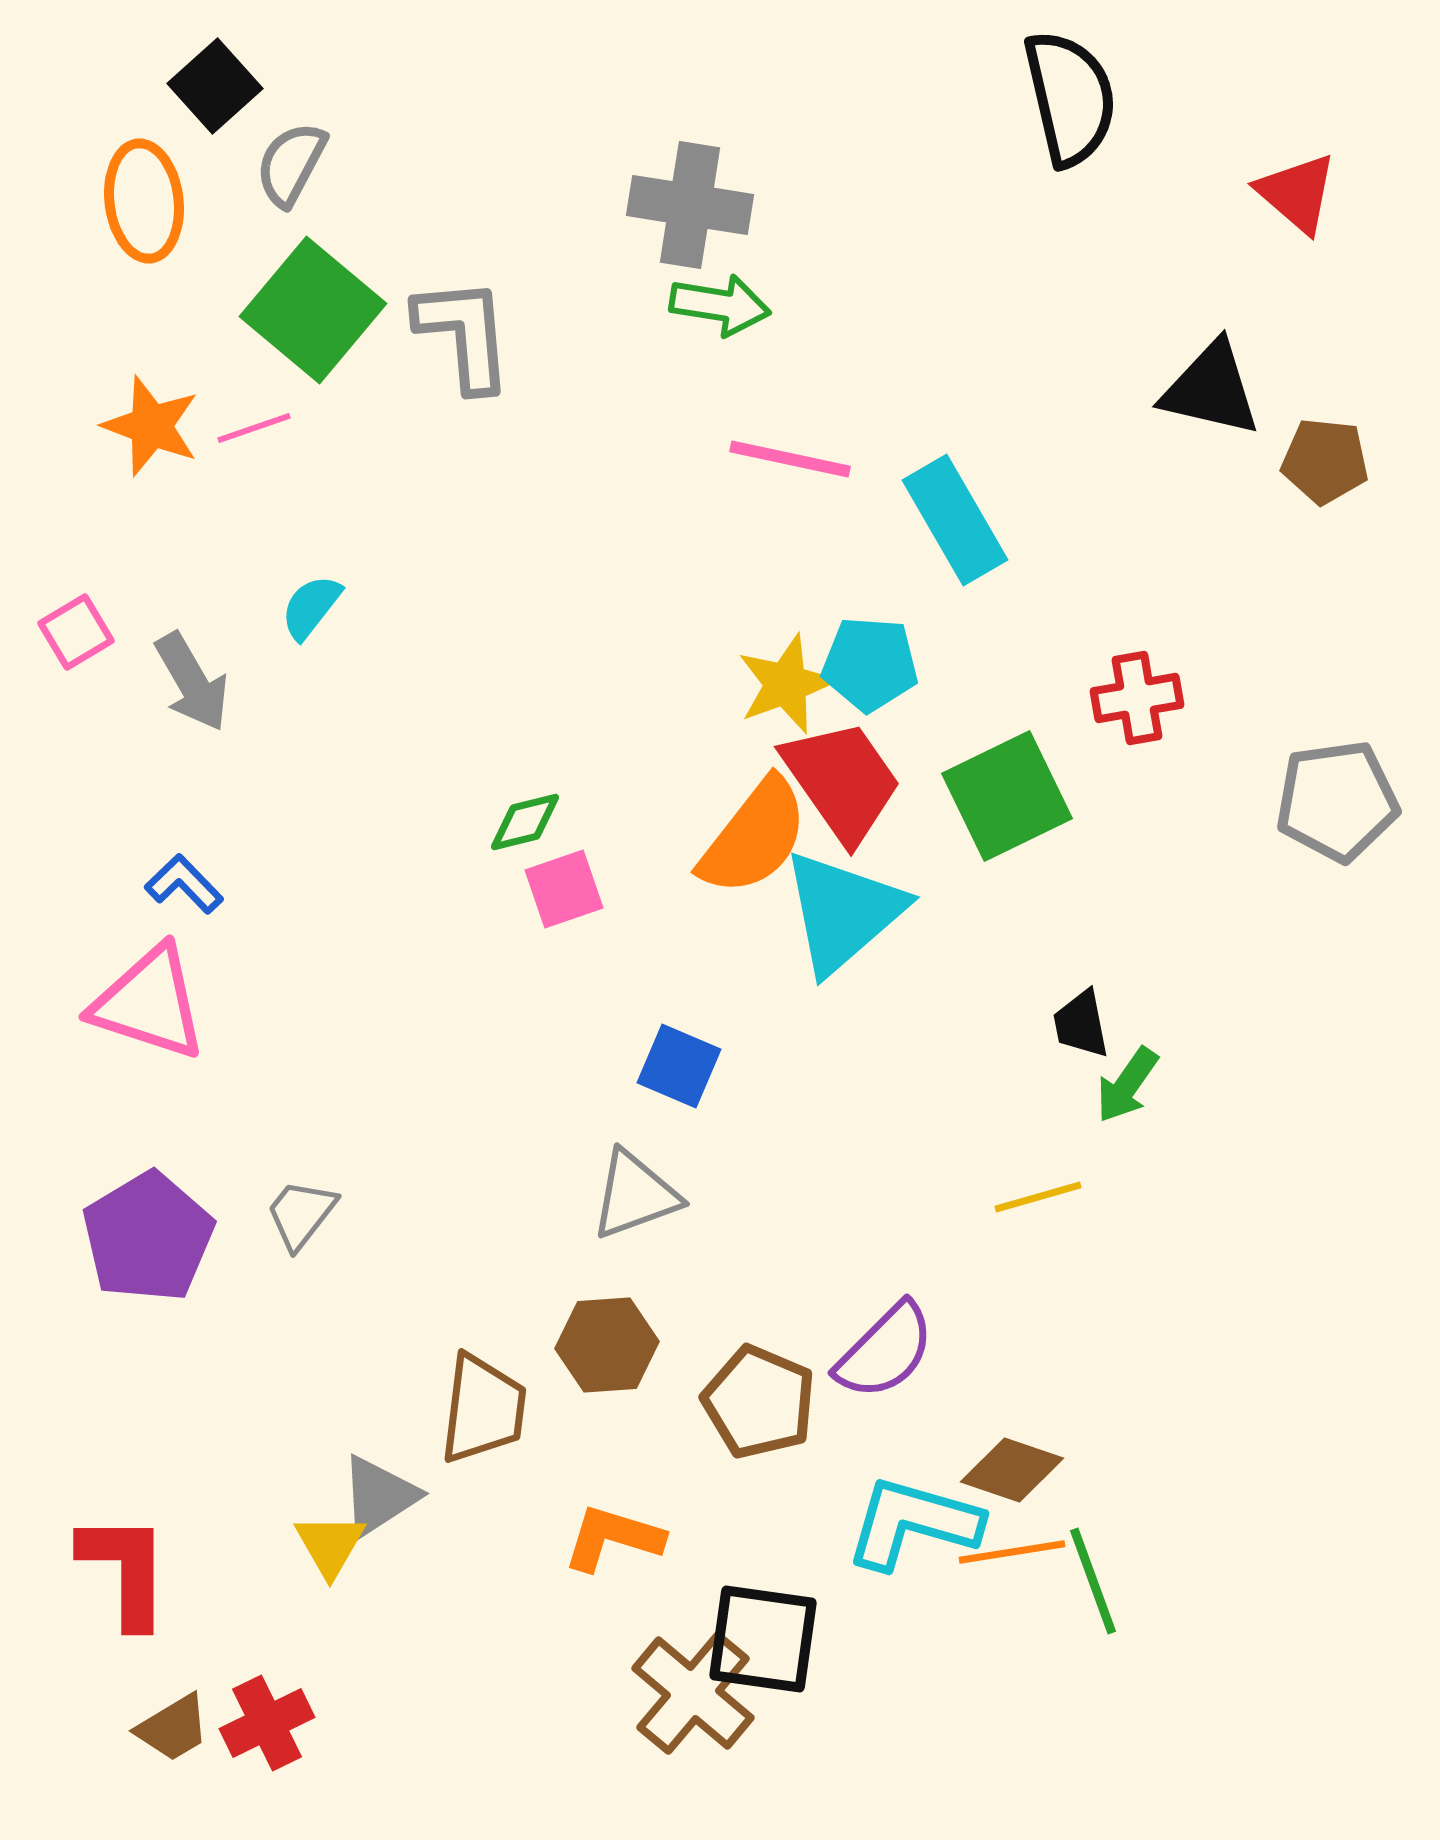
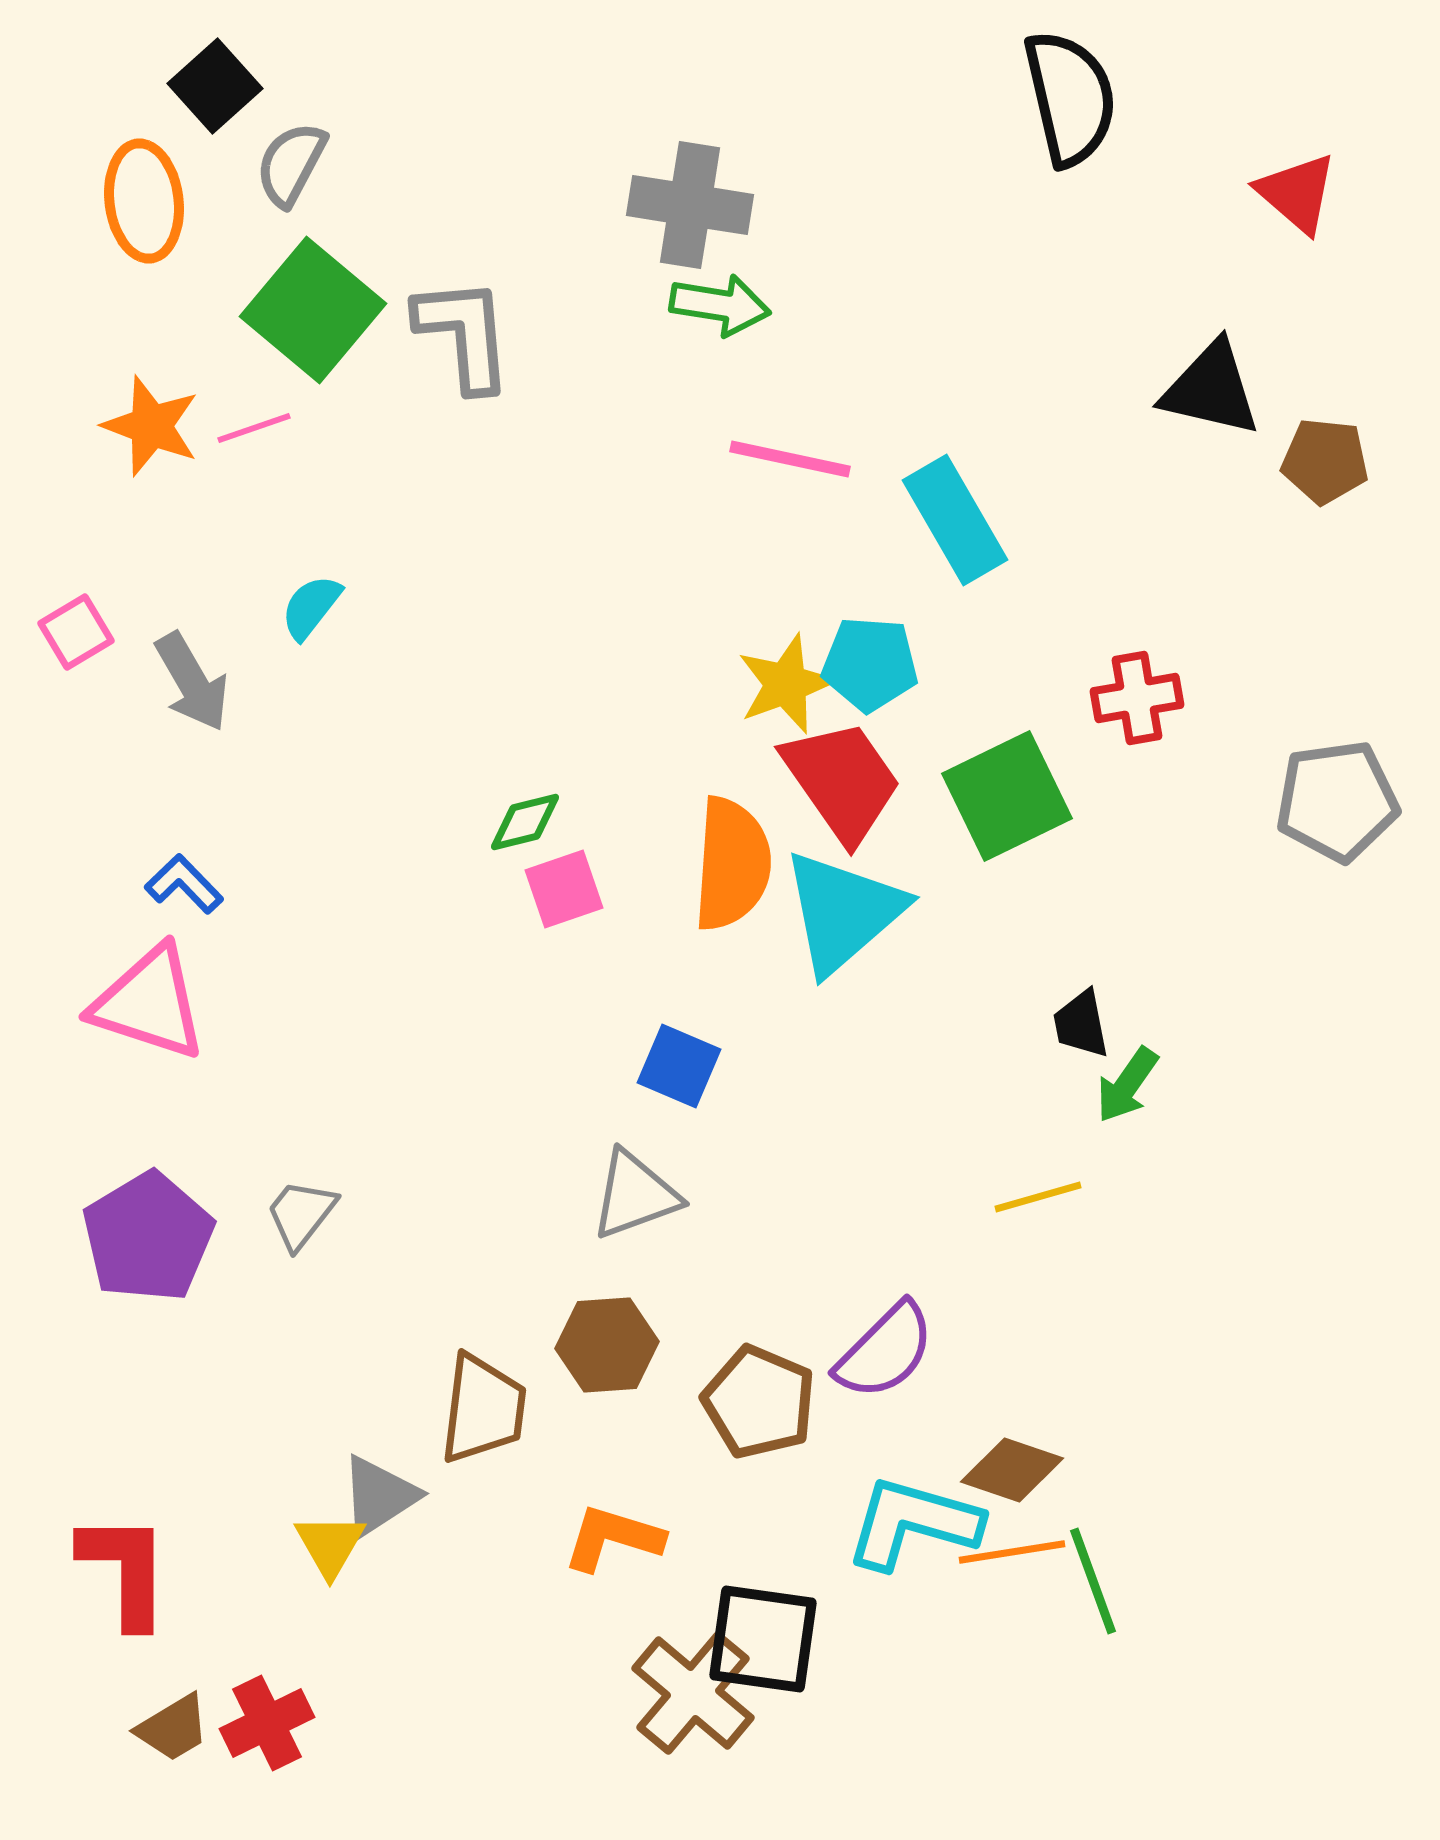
orange semicircle at (754, 837): moved 22 px left, 27 px down; rotated 34 degrees counterclockwise
